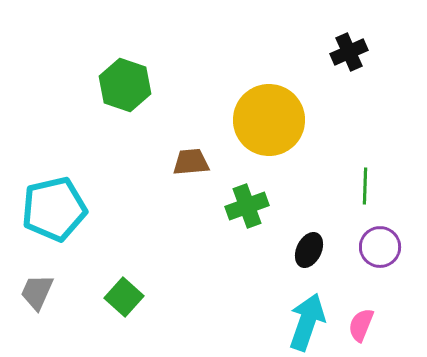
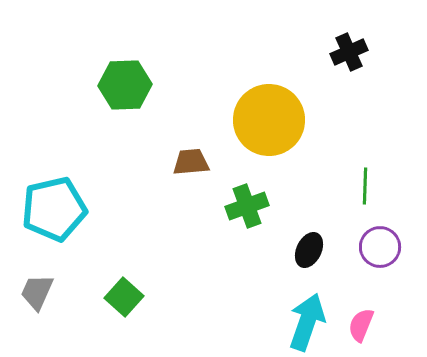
green hexagon: rotated 21 degrees counterclockwise
